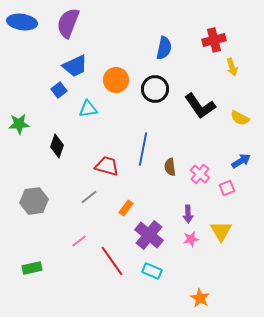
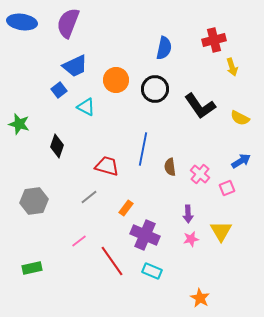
cyan triangle: moved 2 px left, 2 px up; rotated 36 degrees clockwise
green star: rotated 20 degrees clockwise
purple cross: moved 4 px left; rotated 16 degrees counterclockwise
